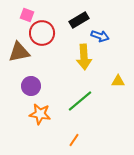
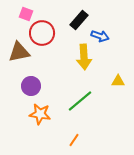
pink square: moved 1 px left, 1 px up
black rectangle: rotated 18 degrees counterclockwise
